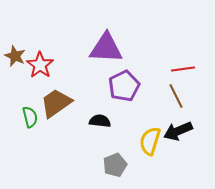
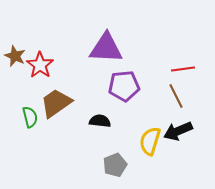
purple pentagon: rotated 20 degrees clockwise
